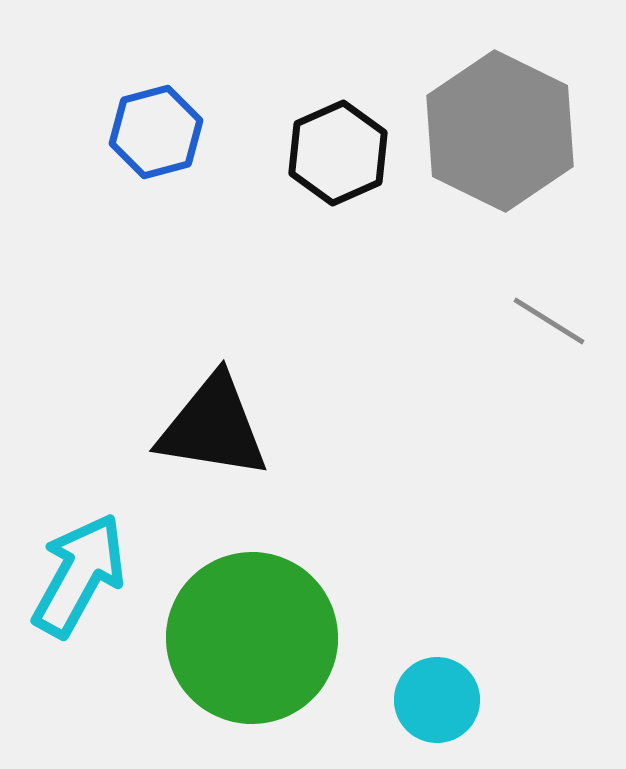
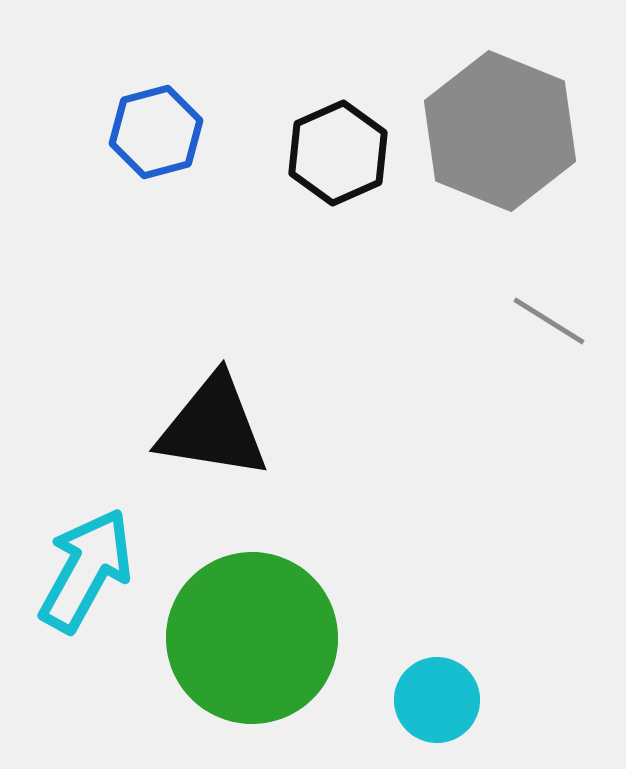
gray hexagon: rotated 4 degrees counterclockwise
cyan arrow: moved 7 px right, 5 px up
